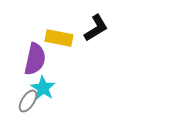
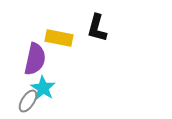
black L-shape: moved 1 px right; rotated 136 degrees clockwise
